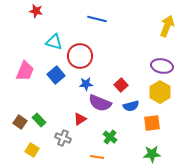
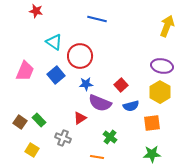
cyan triangle: rotated 18 degrees clockwise
red triangle: moved 1 px up
